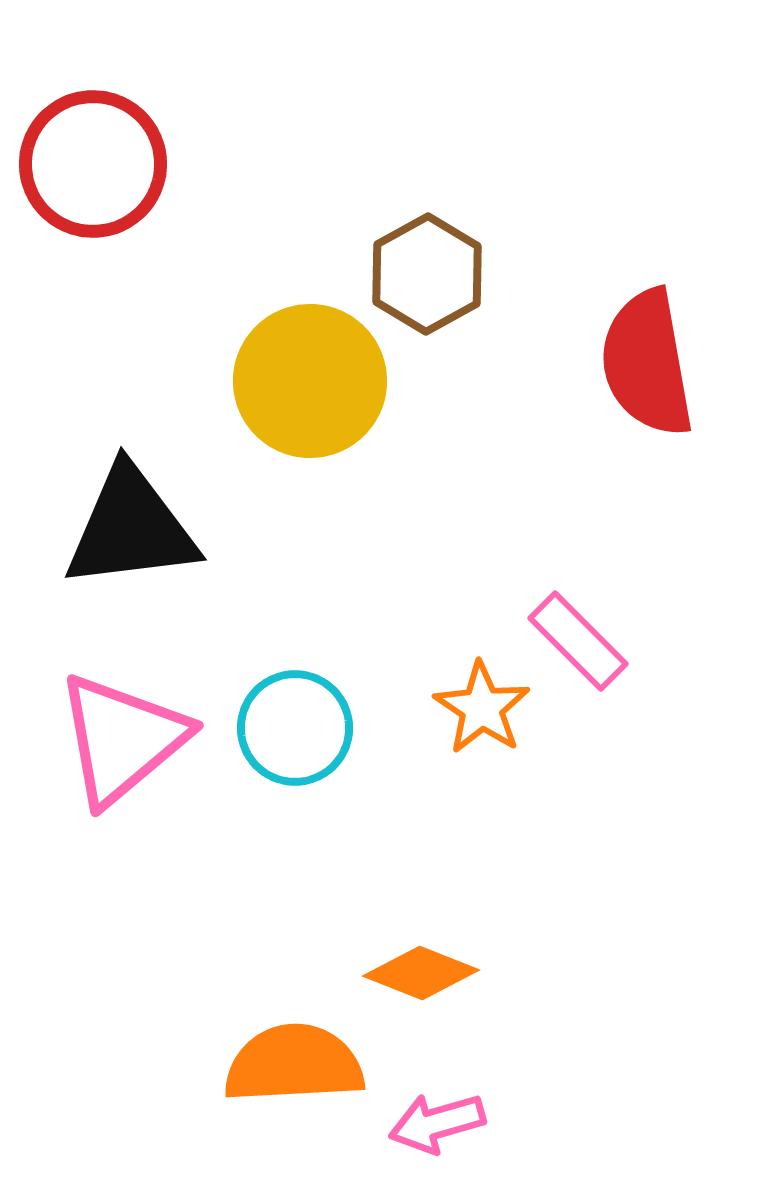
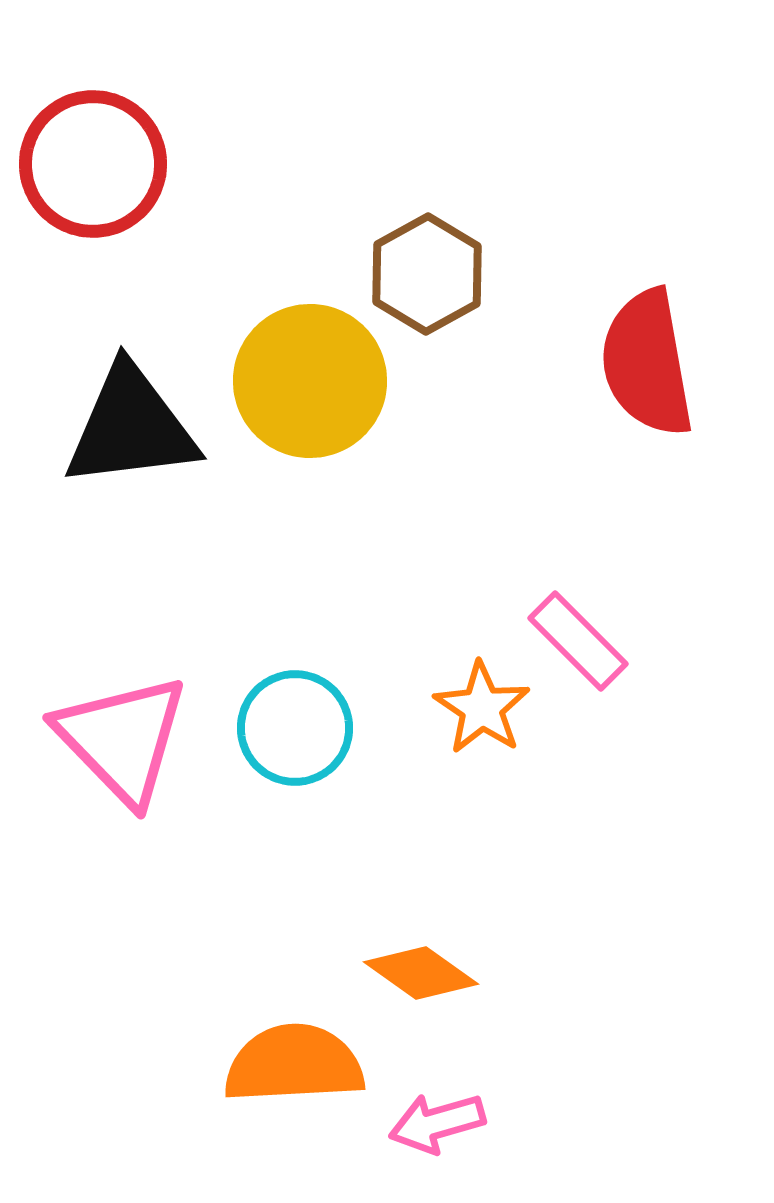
black triangle: moved 101 px up
pink triangle: rotated 34 degrees counterclockwise
orange diamond: rotated 14 degrees clockwise
